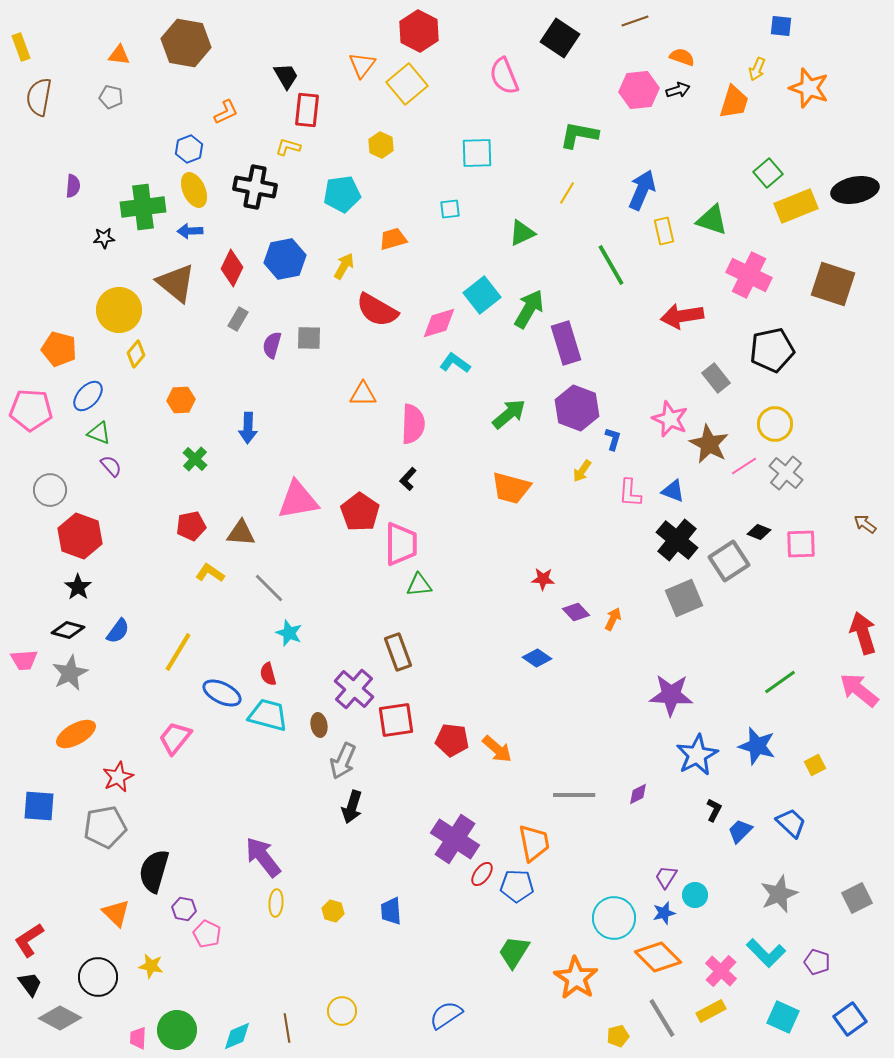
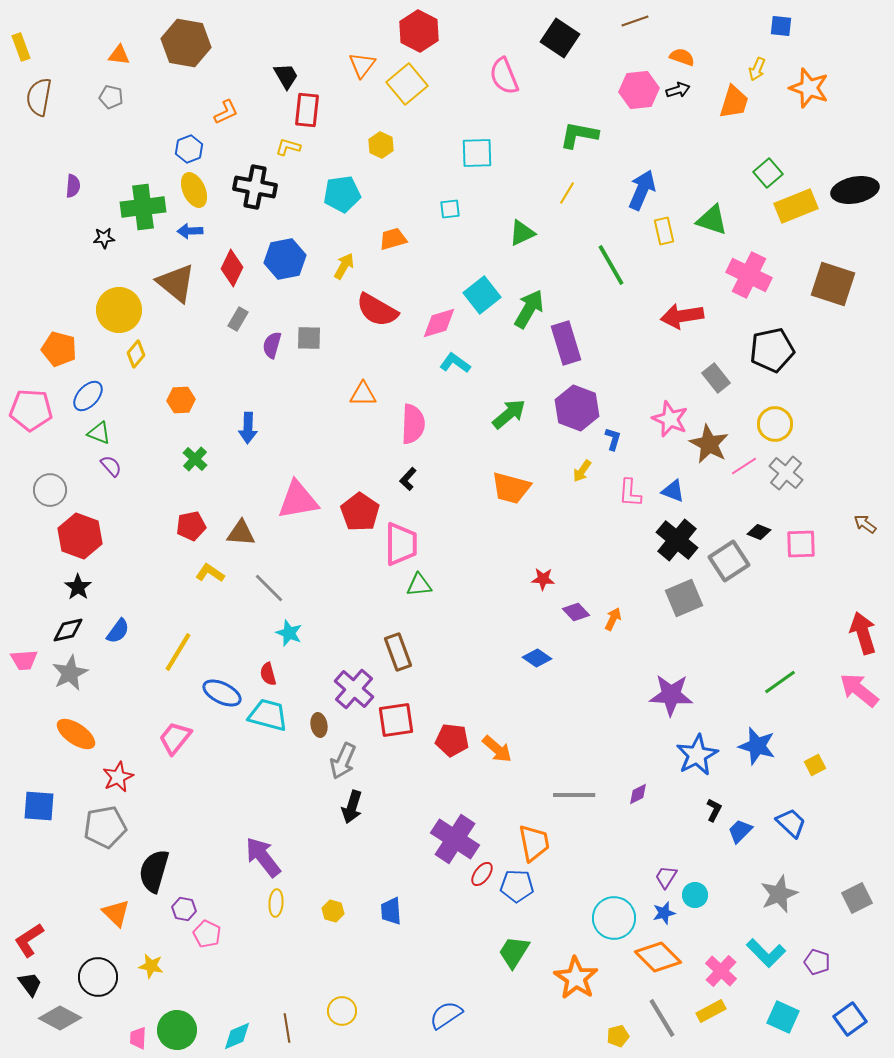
black diamond at (68, 630): rotated 28 degrees counterclockwise
orange ellipse at (76, 734): rotated 63 degrees clockwise
